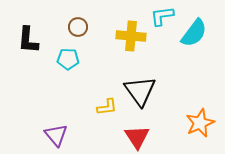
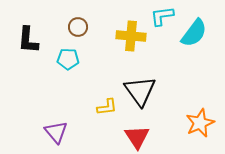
purple triangle: moved 3 px up
